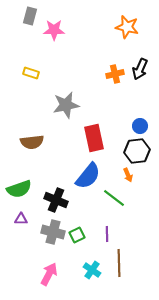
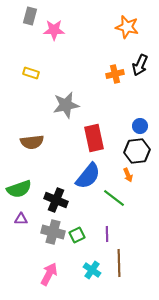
black arrow: moved 4 px up
